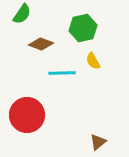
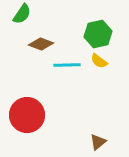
green hexagon: moved 15 px right, 6 px down
yellow semicircle: moved 6 px right; rotated 24 degrees counterclockwise
cyan line: moved 5 px right, 8 px up
